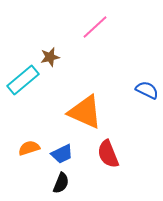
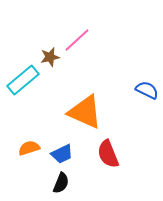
pink line: moved 18 px left, 13 px down
